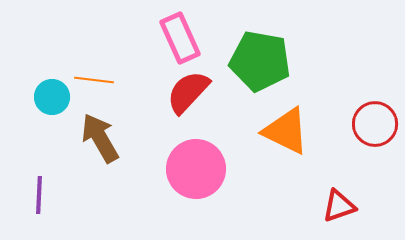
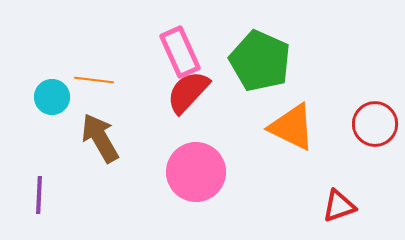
pink rectangle: moved 14 px down
green pentagon: rotated 14 degrees clockwise
orange triangle: moved 6 px right, 4 px up
pink circle: moved 3 px down
